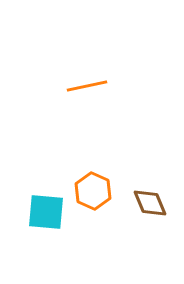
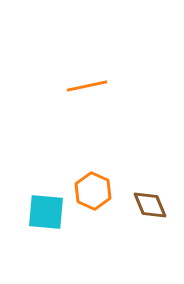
brown diamond: moved 2 px down
